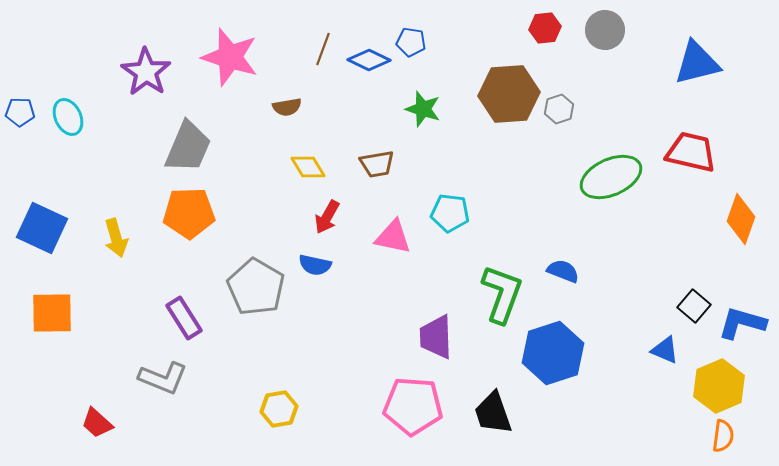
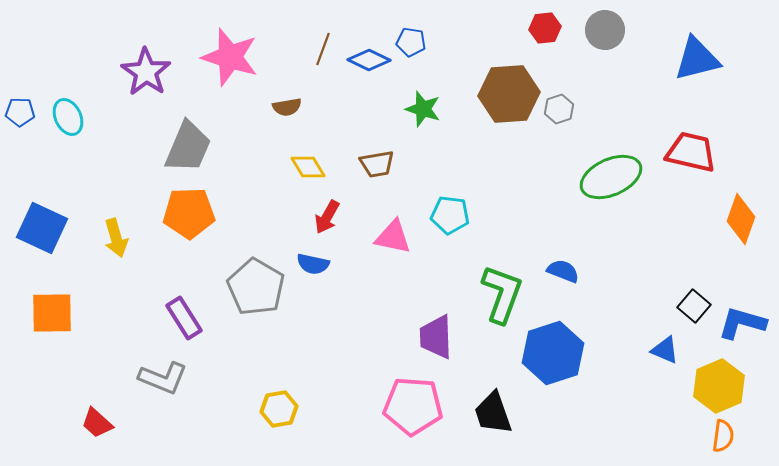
blue triangle at (697, 63): moved 4 px up
cyan pentagon at (450, 213): moved 2 px down
blue semicircle at (315, 265): moved 2 px left, 1 px up
